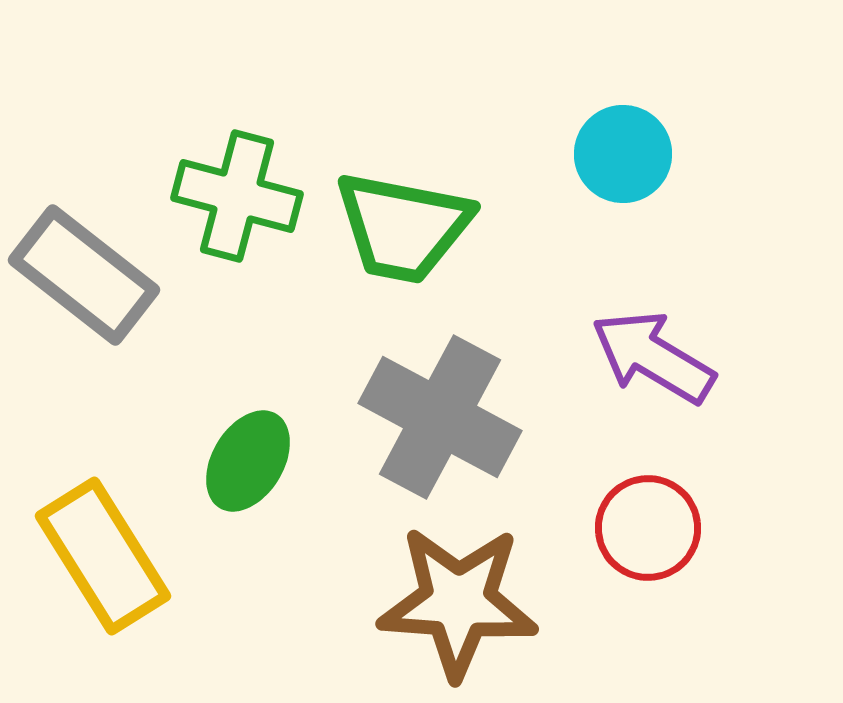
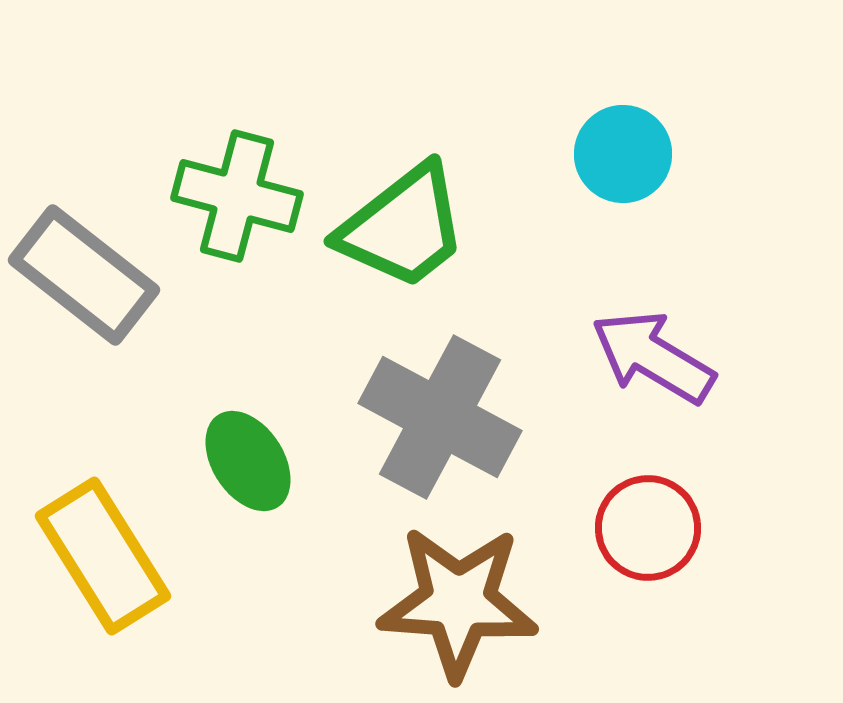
green trapezoid: rotated 49 degrees counterclockwise
green ellipse: rotated 64 degrees counterclockwise
